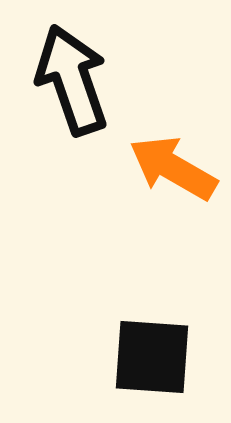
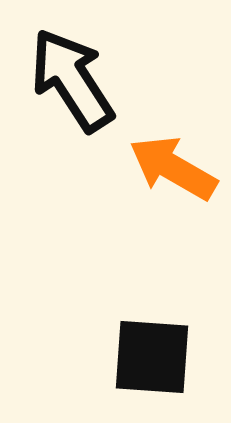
black arrow: rotated 14 degrees counterclockwise
